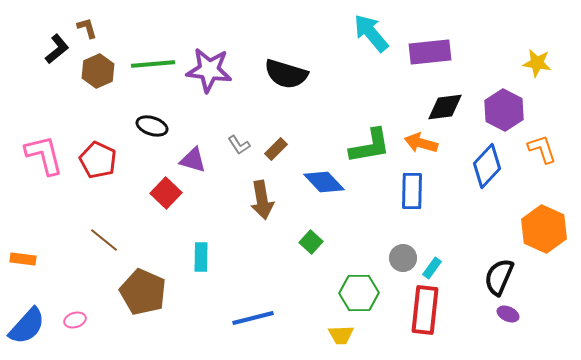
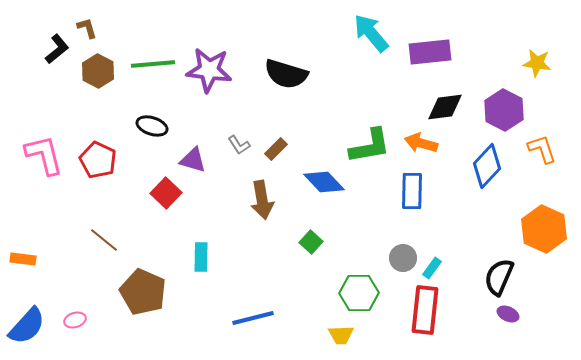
brown hexagon at (98, 71): rotated 8 degrees counterclockwise
